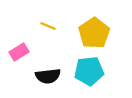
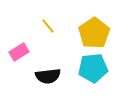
yellow line: rotated 28 degrees clockwise
cyan pentagon: moved 4 px right, 3 px up
